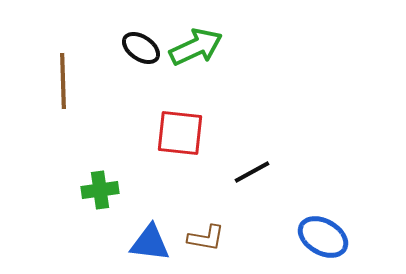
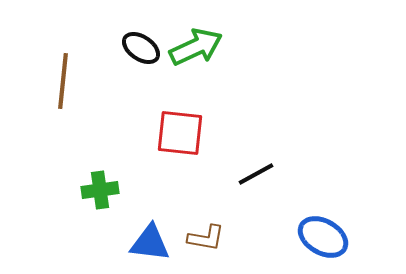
brown line: rotated 8 degrees clockwise
black line: moved 4 px right, 2 px down
